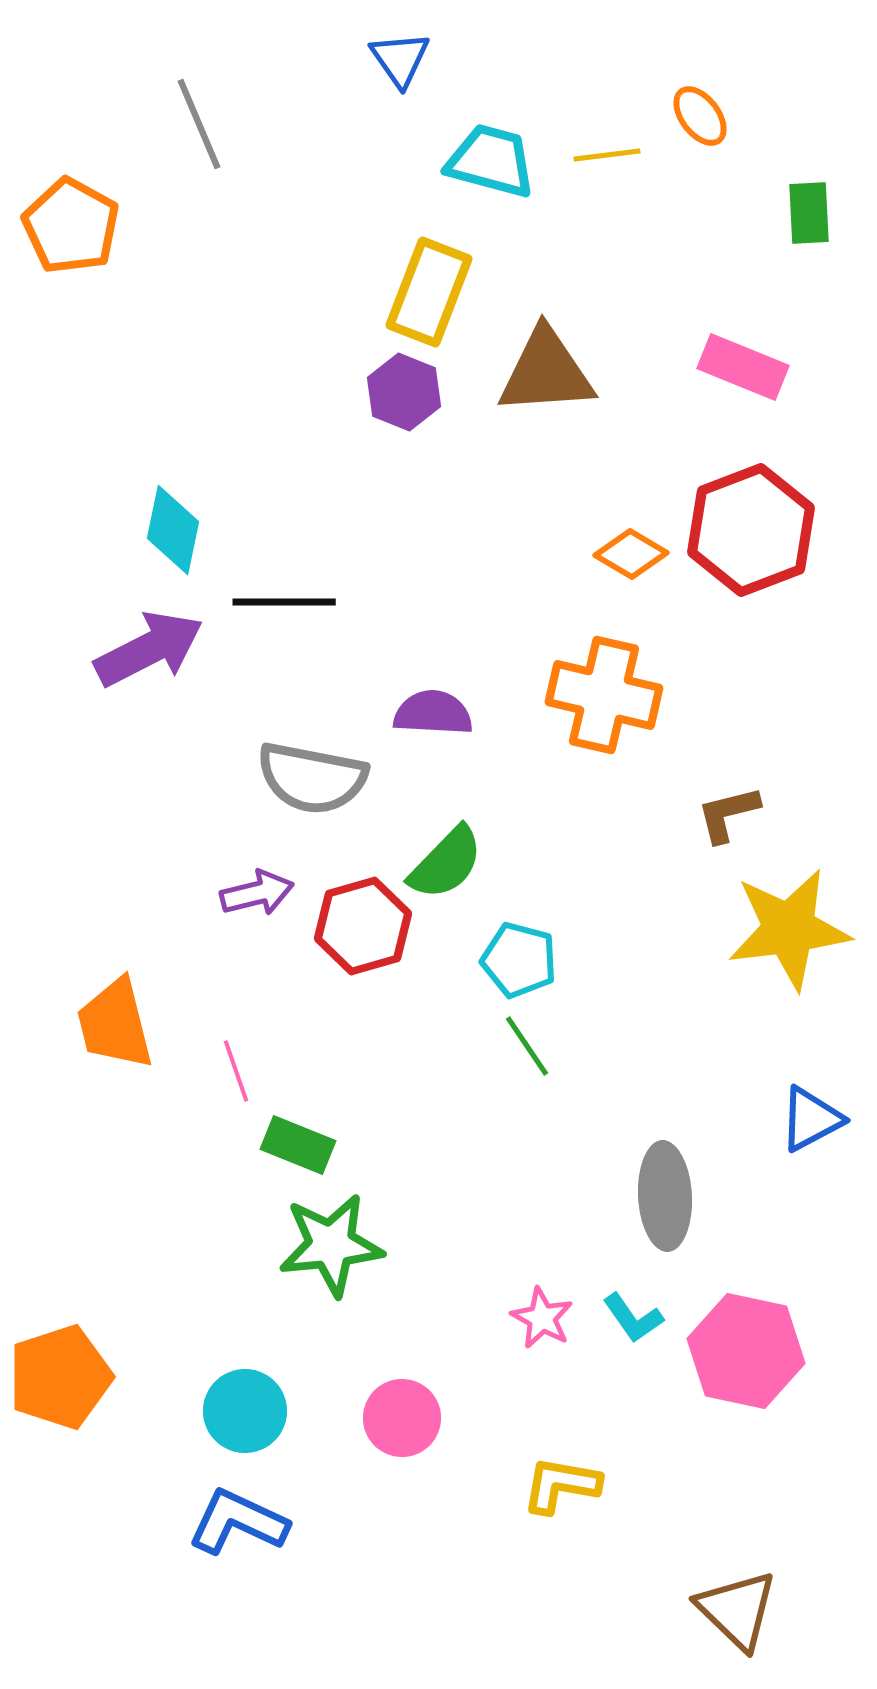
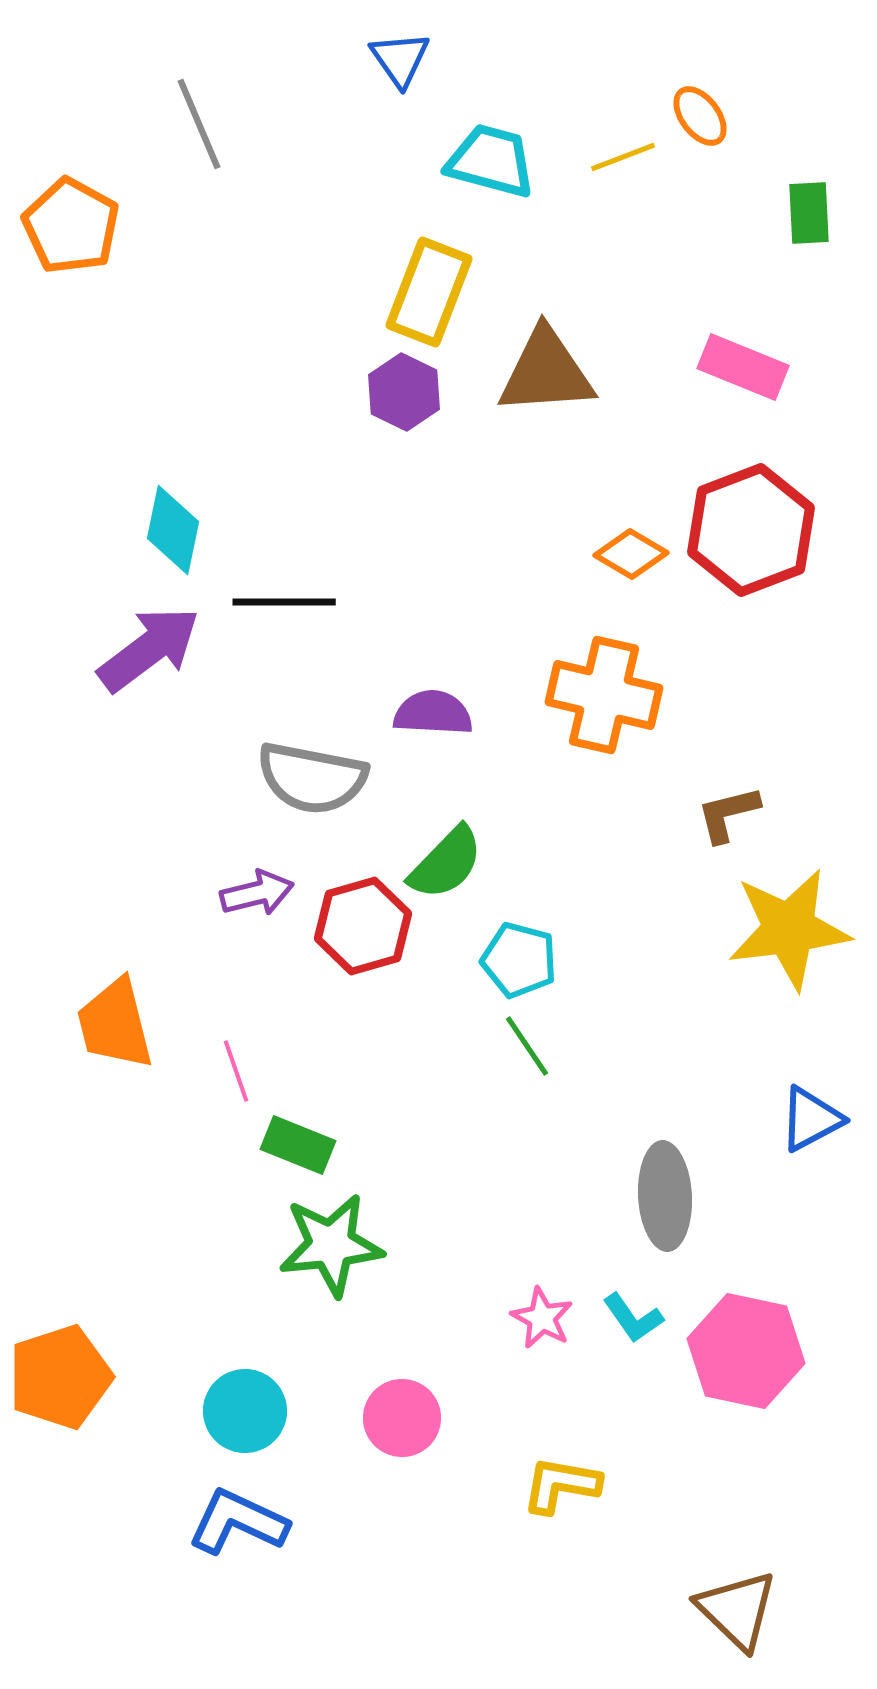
yellow line at (607, 155): moved 16 px right, 2 px down; rotated 14 degrees counterclockwise
purple hexagon at (404, 392): rotated 4 degrees clockwise
purple arrow at (149, 649): rotated 10 degrees counterclockwise
